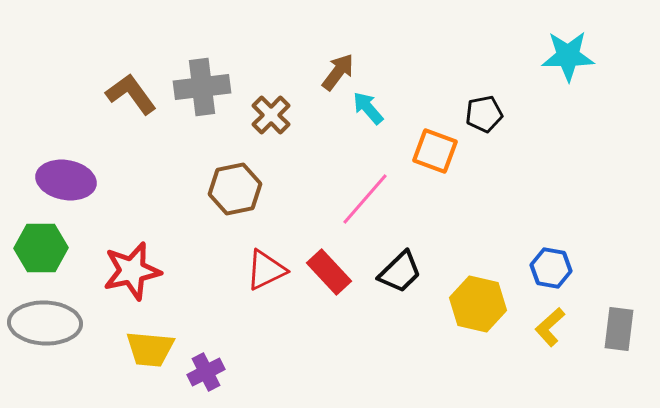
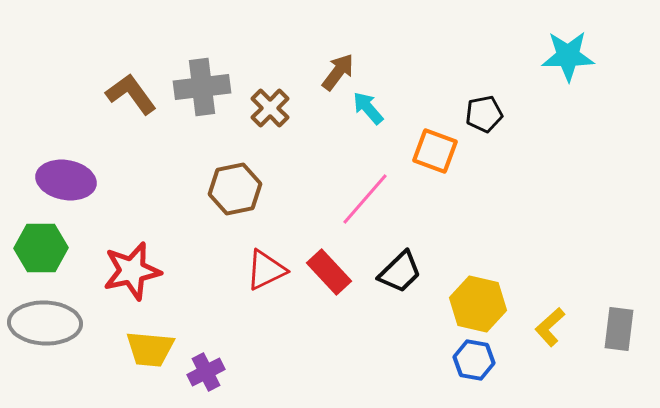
brown cross: moved 1 px left, 7 px up
blue hexagon: moved 77 px left, 92 px down
